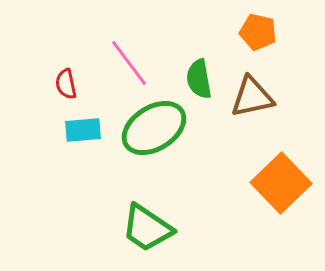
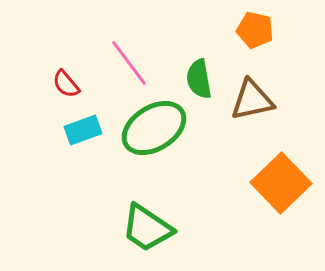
orange pentagon: moved 3 px left, 2 px up
red semicircle: rotated 28 degrees counterclockwise
brown triangle: moved 3 px down
cyan rectangle: rotated 15 degrees counterclockwise
